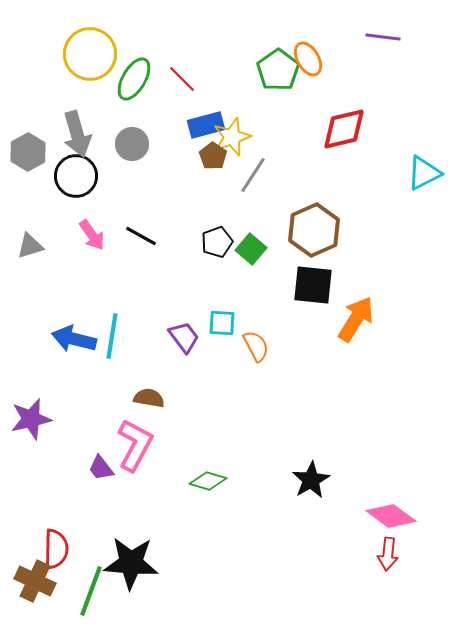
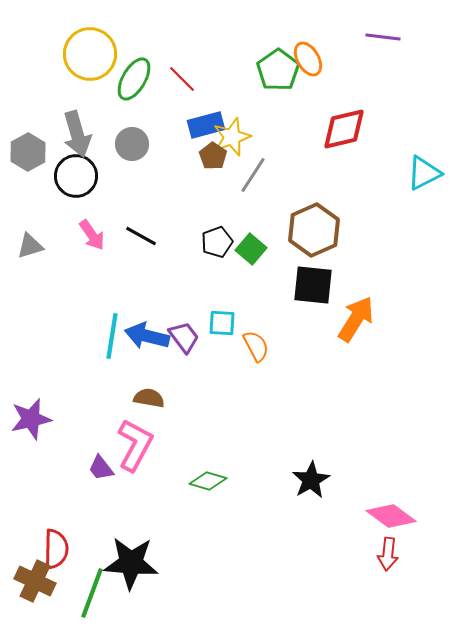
blue arrow at (74, 339): moved 73 px right, 3 px up
green line at (91, 591): moved 1 px right, 2 px down
